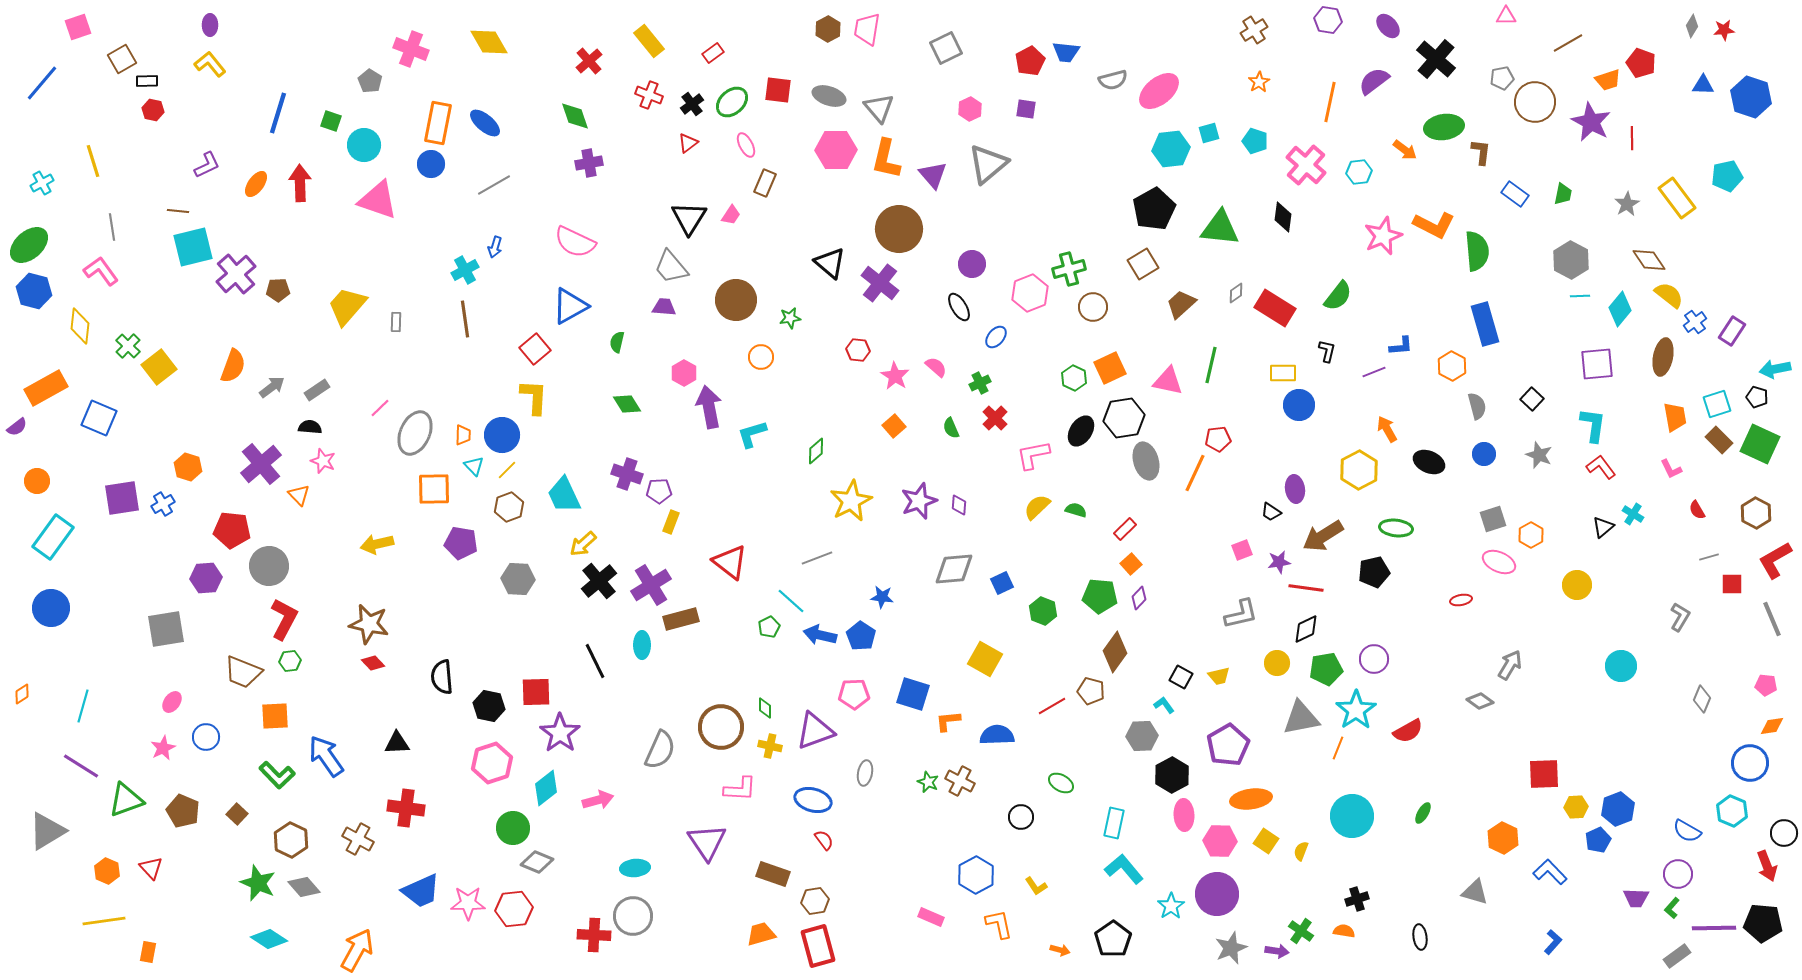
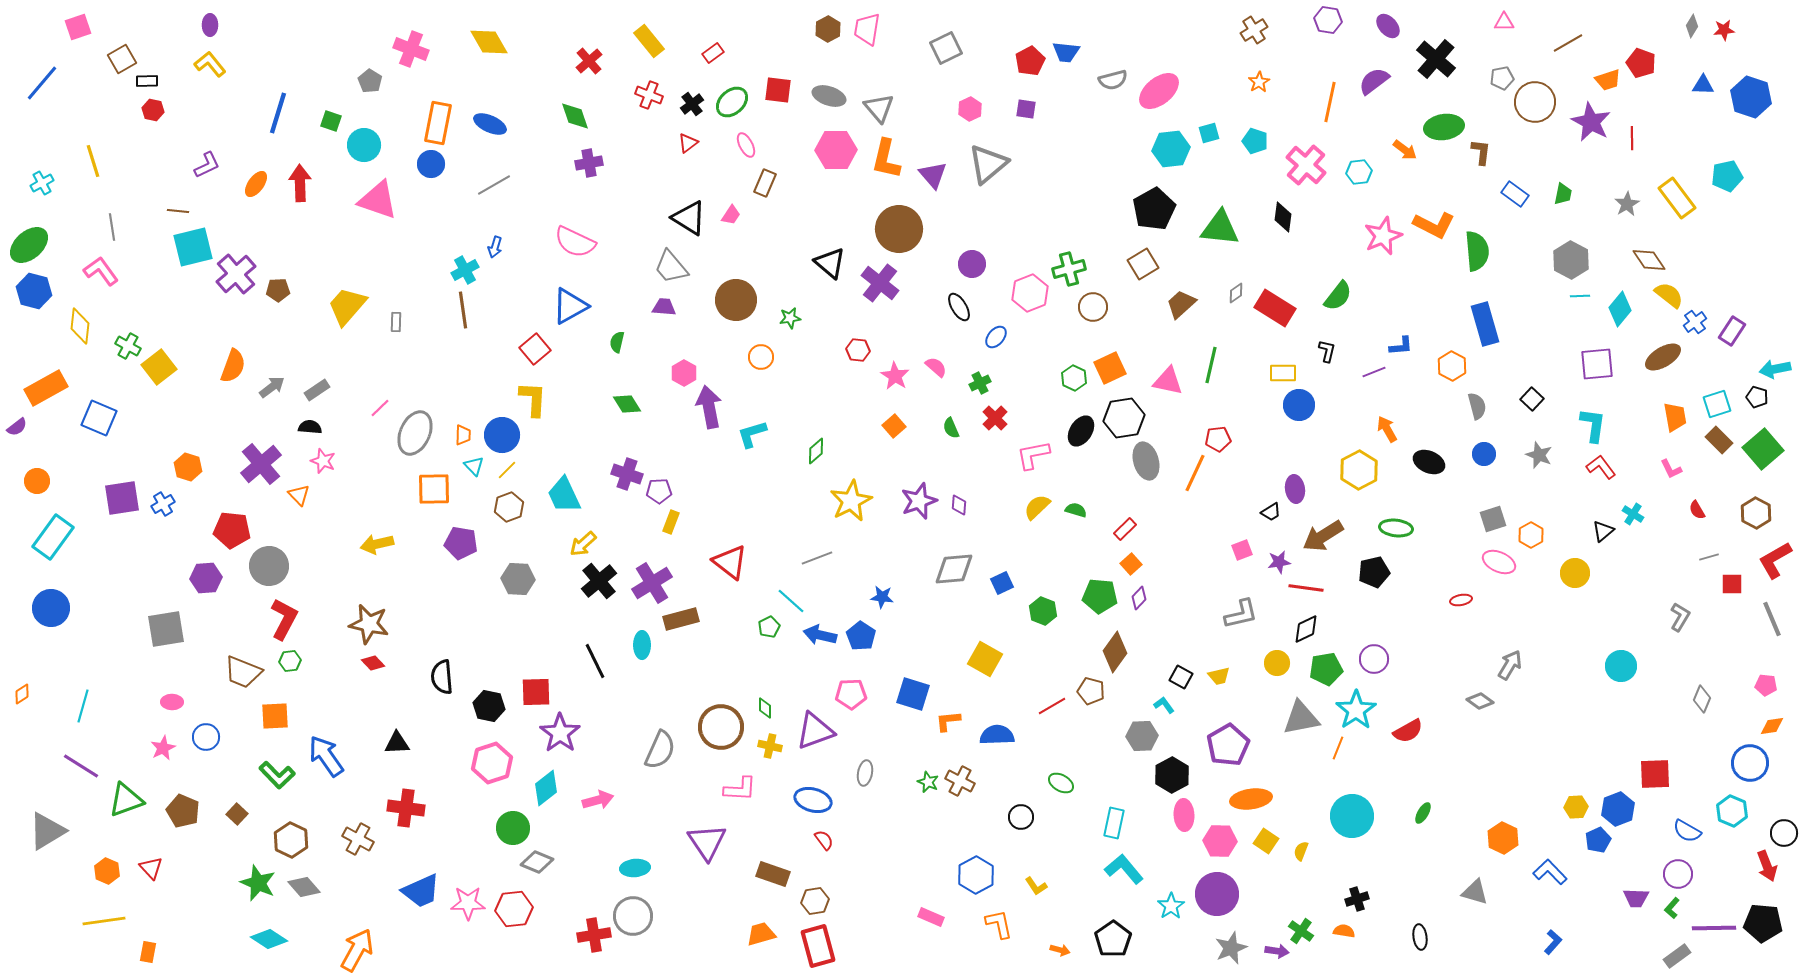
pink triangle at (1506, 16): moved 2 px left, 6 px down
blue ellipse at (485, 123): moved 5 px right, 1 px down; rotated 16 degrees counterclockwise
black triangle at (689, 218): rotated 30 degrees counterclockwise
brown line at (465, 319): moved 2 px left, 9 px up
green cross at (128, 346): rotated 15 degrees counterclockwise
brown ellipse at (1663, 357): rotated 48 degrees clockwise
yellow L-shape at (534, 397): moved 1 px left, 2 px down
green square at (1760, 444): moved 3 px right, 5 px down; rotated 24 degrees clockwise
black trapezoid at (1271, 512): rotated 65 degrees counterclockwise
black triangle at (1603, 527): moved 4 px down
purple cross at (651, 585): moved 1 px right, 2 px up
yellow circle at (1577, 585): moved 2 px left, 12 px up
pink pentagon at (854, 694): moved 3 px left
pink ellipse at (172, 702): rotated 55 degrees clockwise
red square at (1544, 774): moved 111 px right
red cross at (594, 935): rotated 12 degrees counterclockwise
